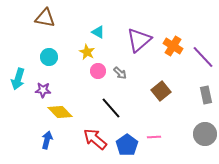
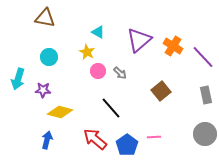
yellow diamond: rotated 30 degrees counterclockwise
